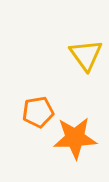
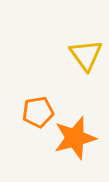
orange star: rotated 12 degrees counterclockwise
